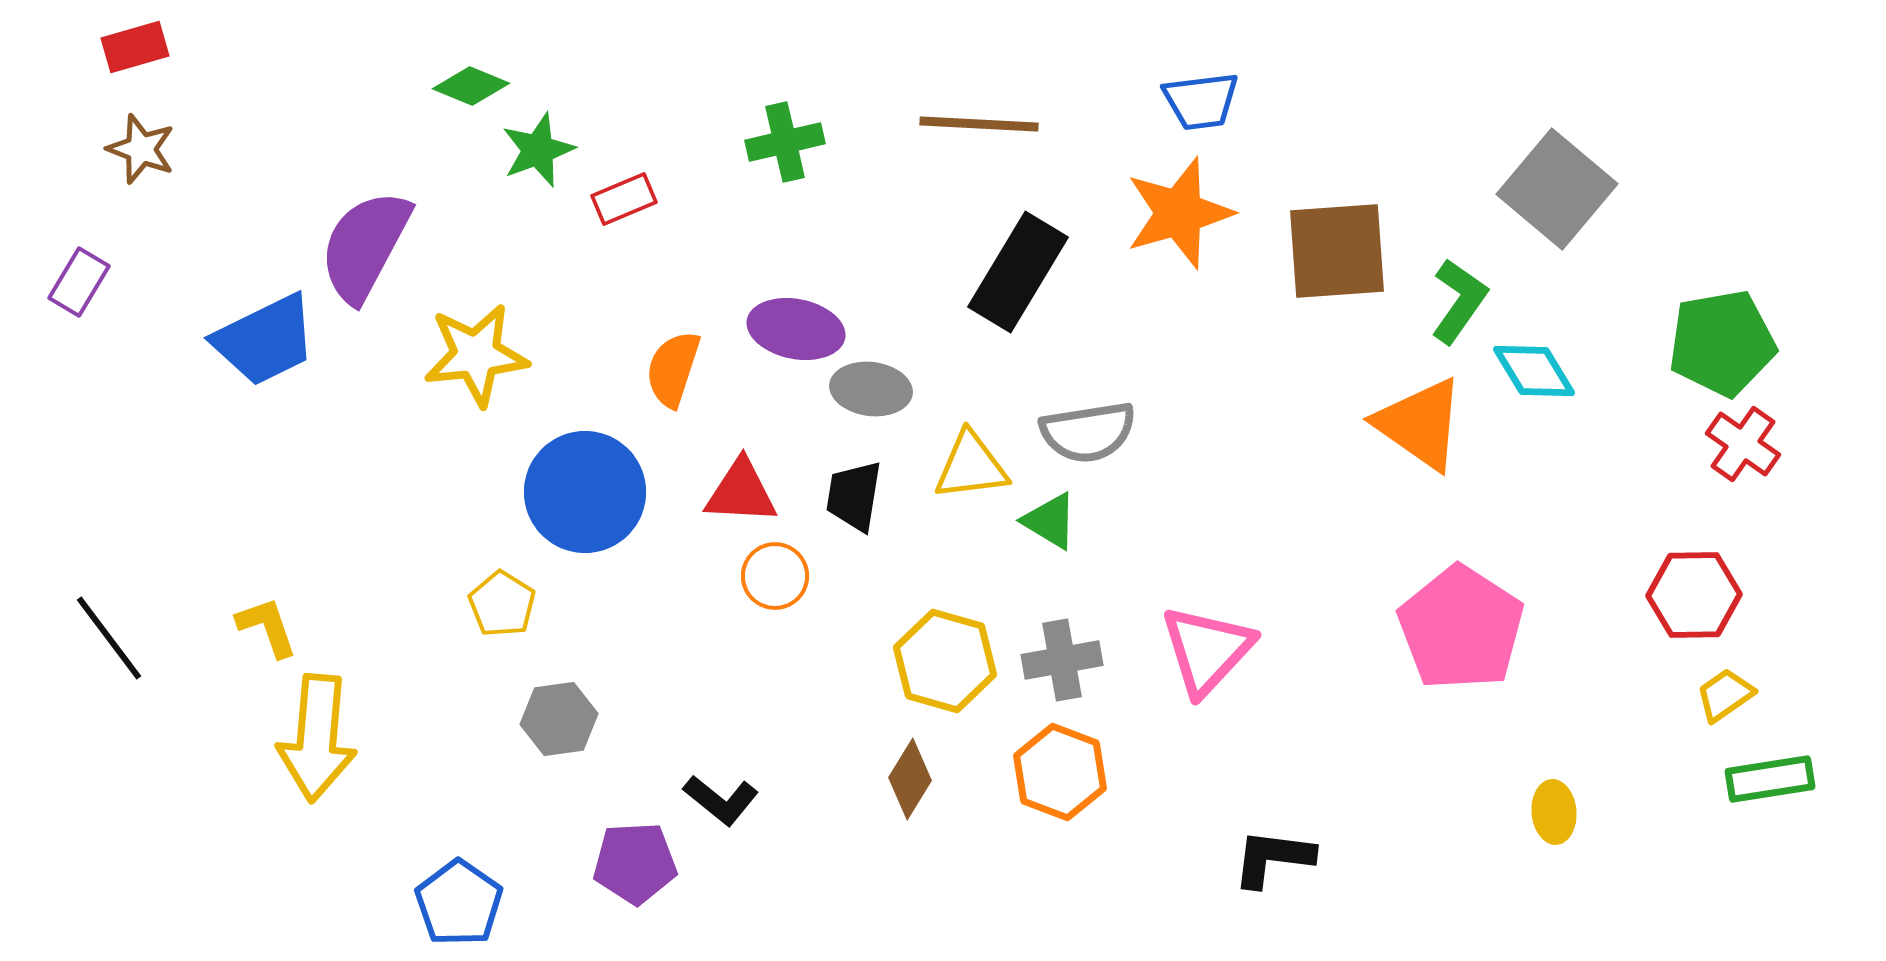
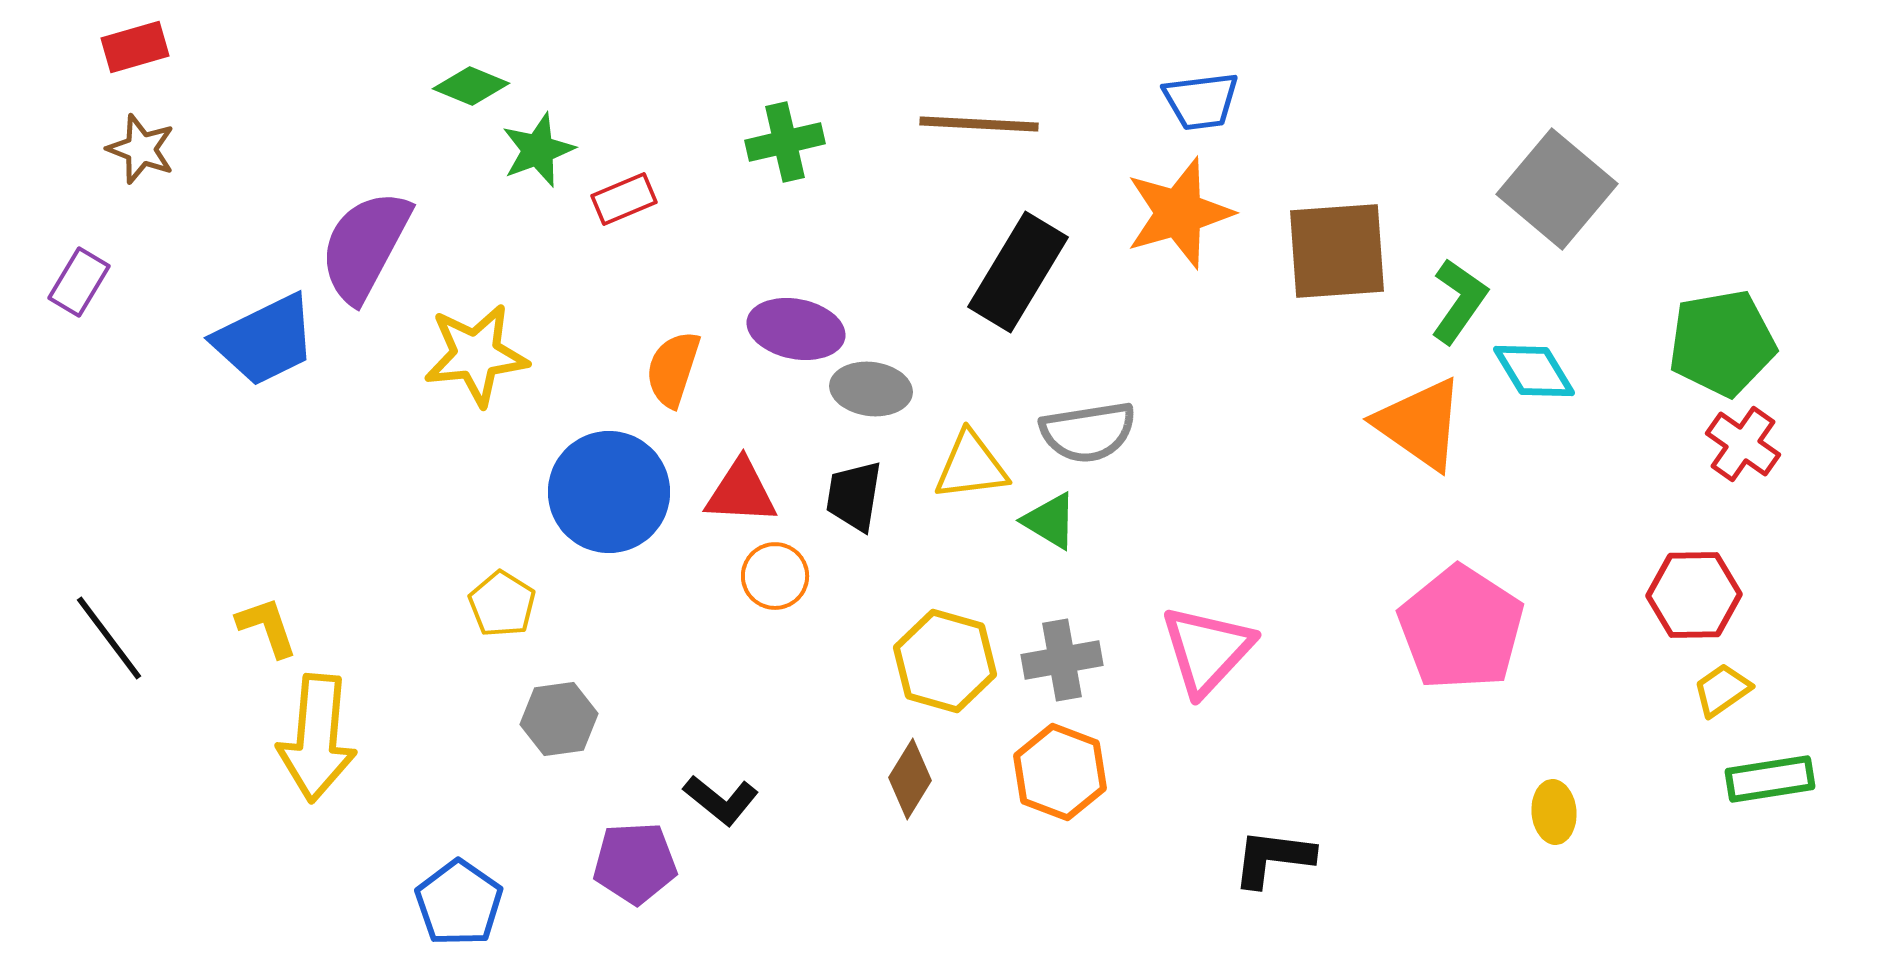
blue circle at (585, 492): moved 24 px right
yellow trapezoid at (1725, 695): moved 3 px left, 5 px up
